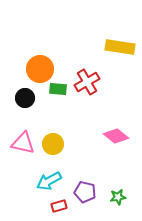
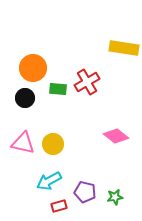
yellow rectangle: moved 4 px right, 1 px down
orange circle: moved 7 px left, 1 px up
green star: moved 3 px left
